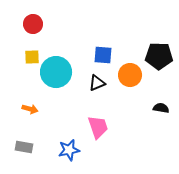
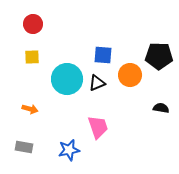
cyan circle: moved 11 px right, 7 px down
